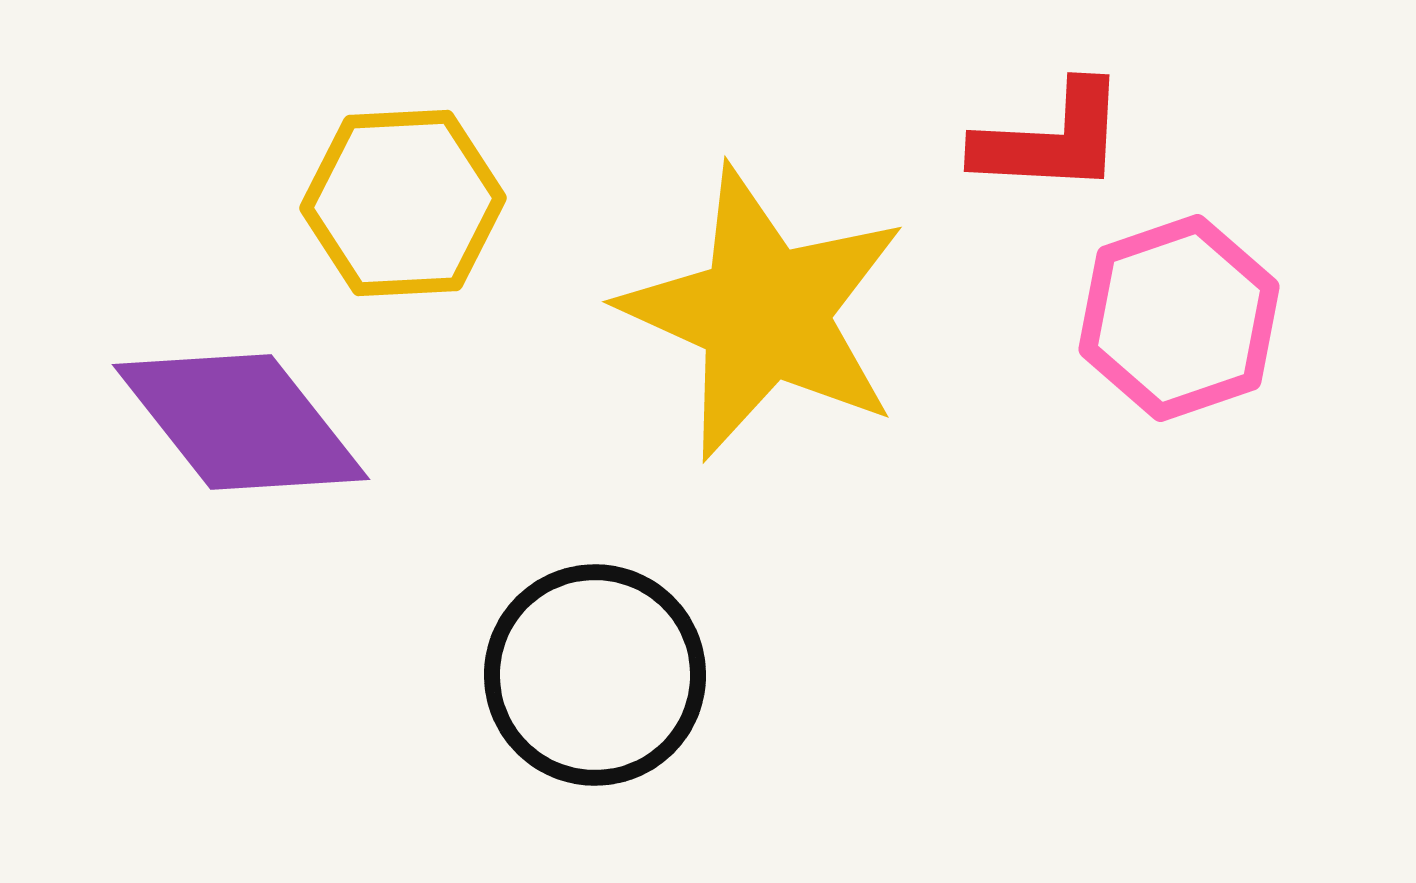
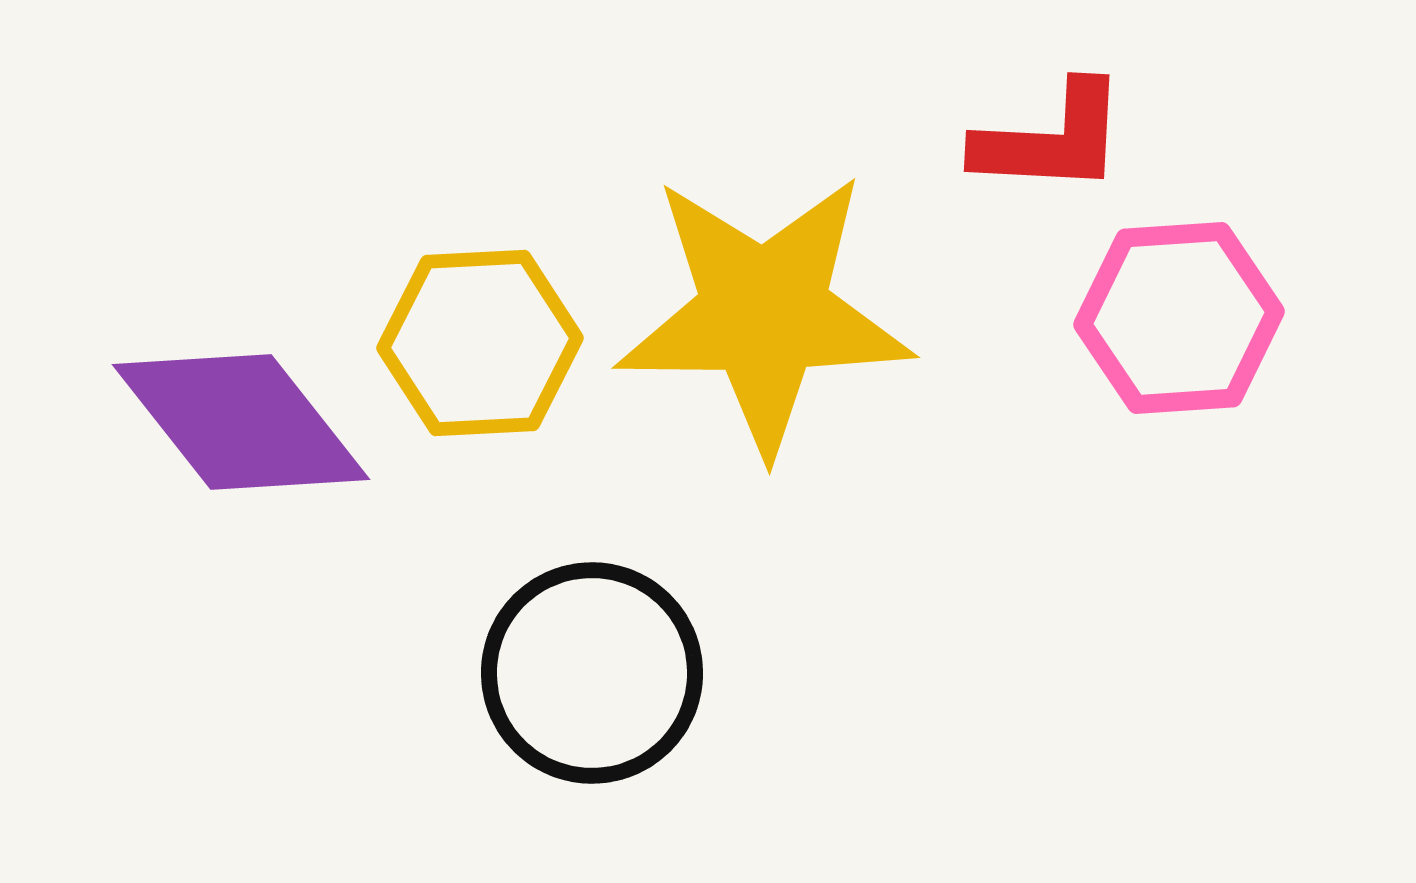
yellow hexagon: moved 77 px right, 140 px down
yellow star: rotated 24 degrees counterclockwise
pink hexagon: rotated 15 degrees clockwise
black circle: moved 3 px left, 2 px up
